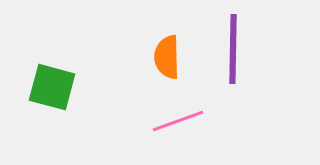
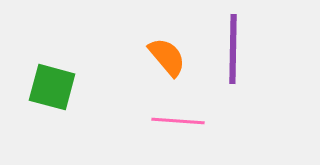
orange semicircle: rotated 141 degrees clockwise
pink line: rotated 24 degrees clockwise
